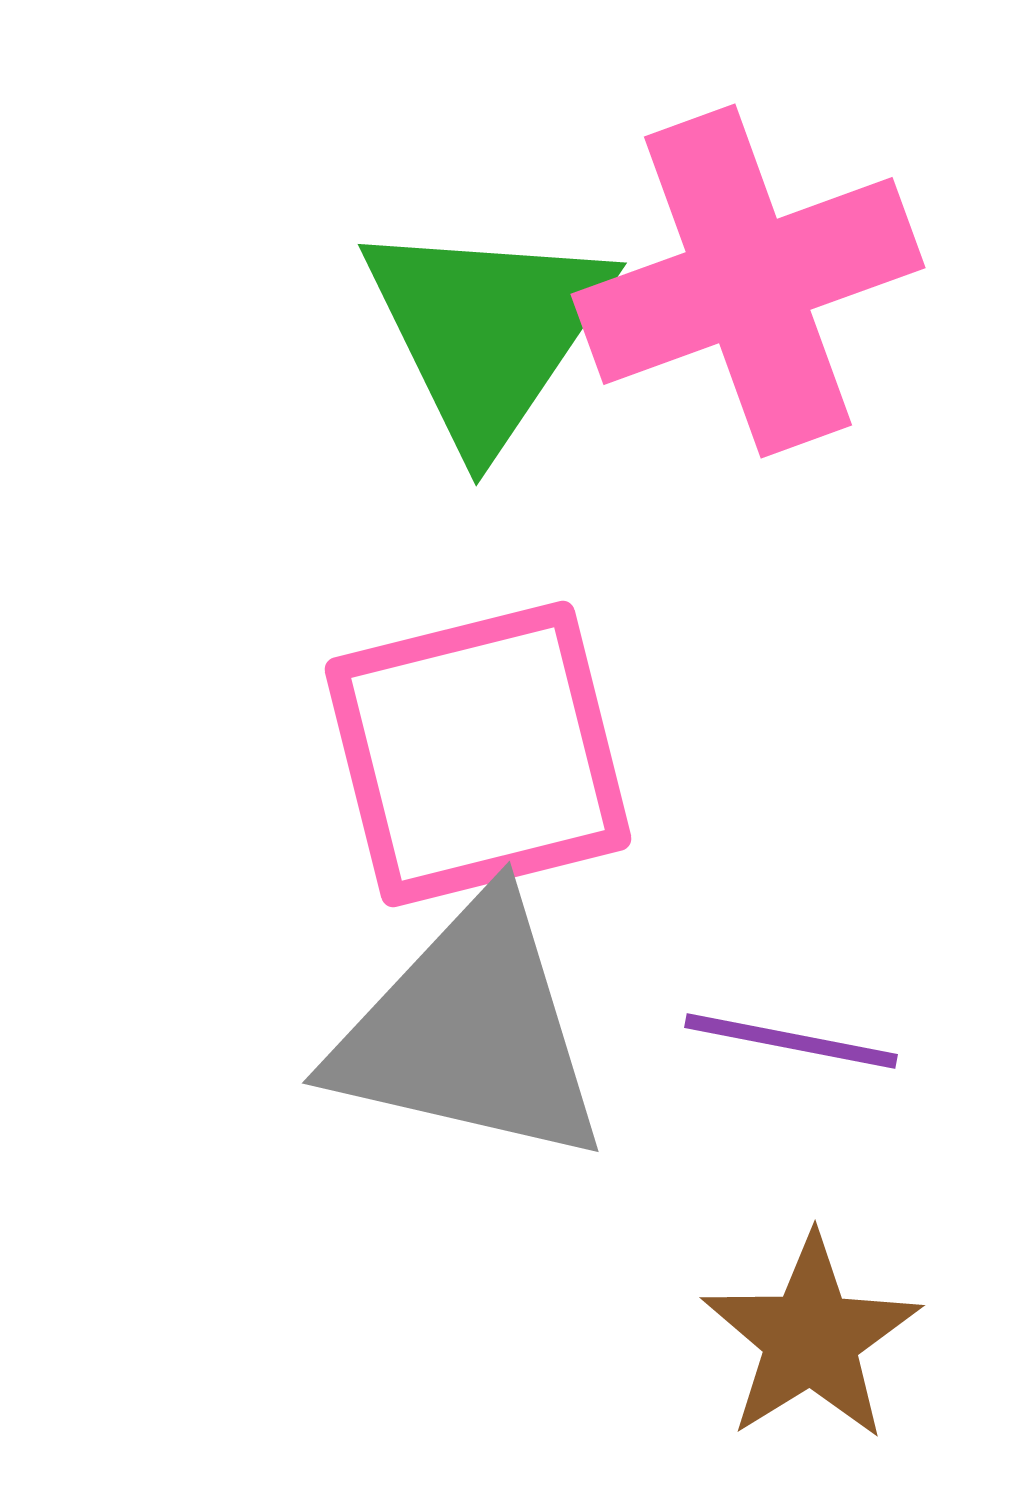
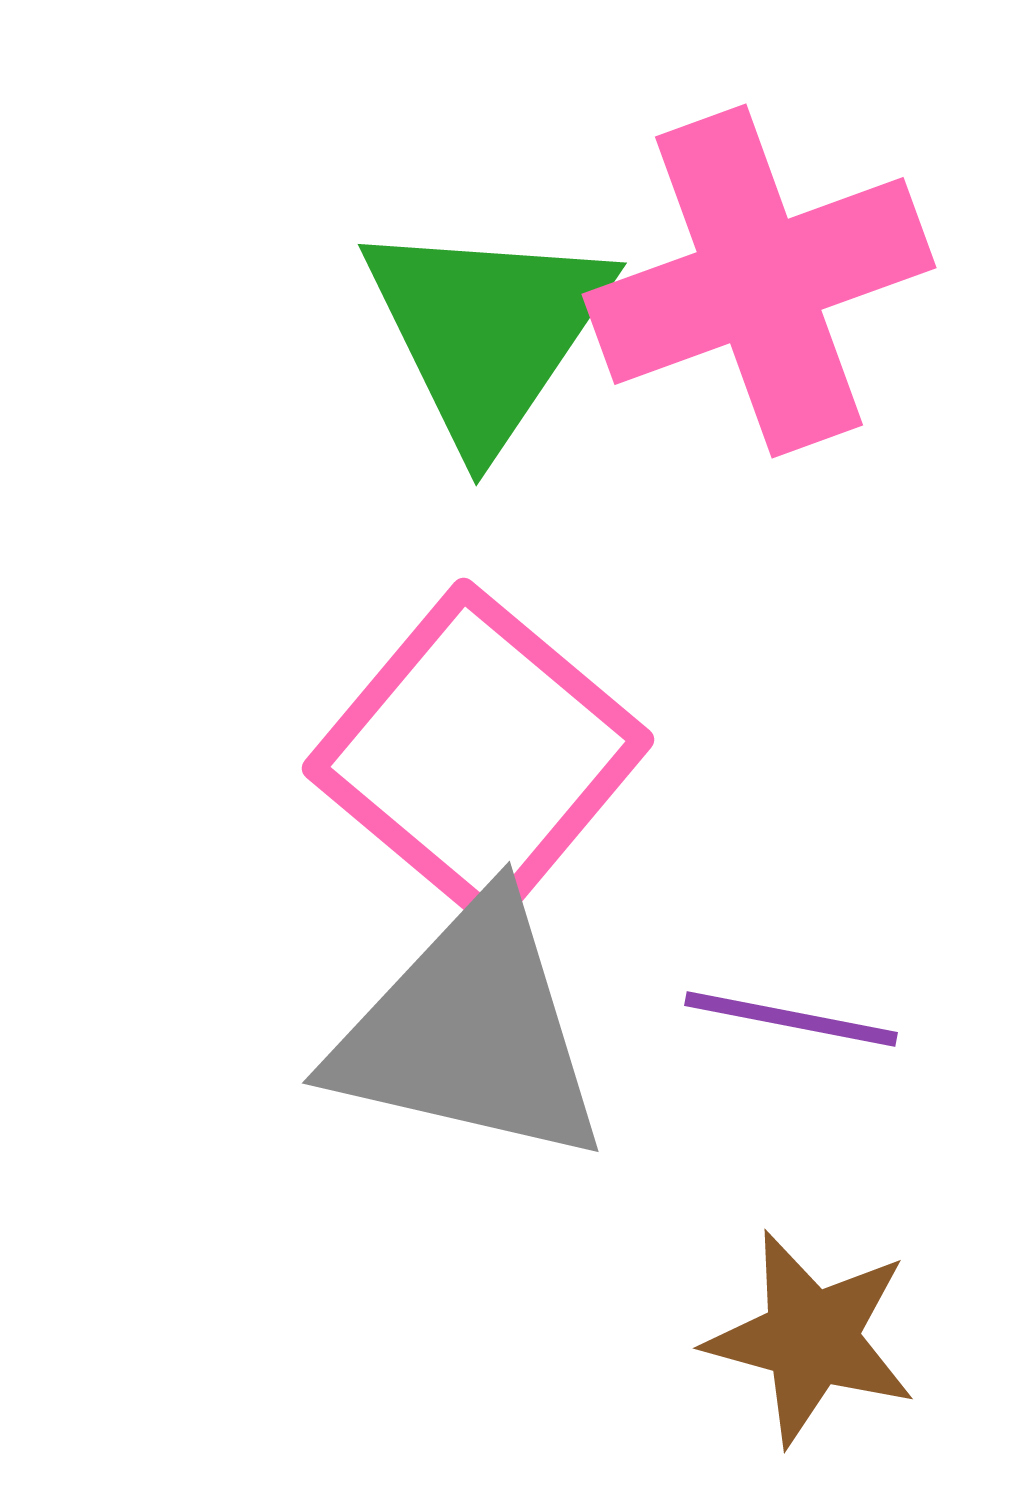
pink cross: moved 11 px right
pink square: rotated 36 degrees counterclockwise
purple line: moved 22 px up
brown star: rotated 25 degrees counterclockwise
